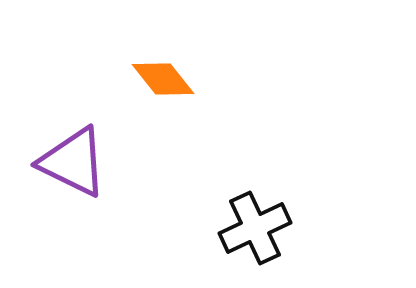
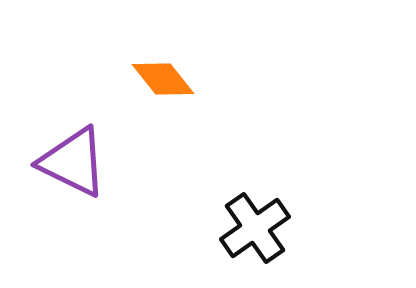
black cross: rotated 10 degrees counterclockwise
